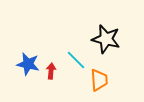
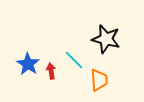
cyan line: moved 2 px left
blue star: rotated 20 degrees clockwise
red arrow: rotated 14 degrees counterclockwise
